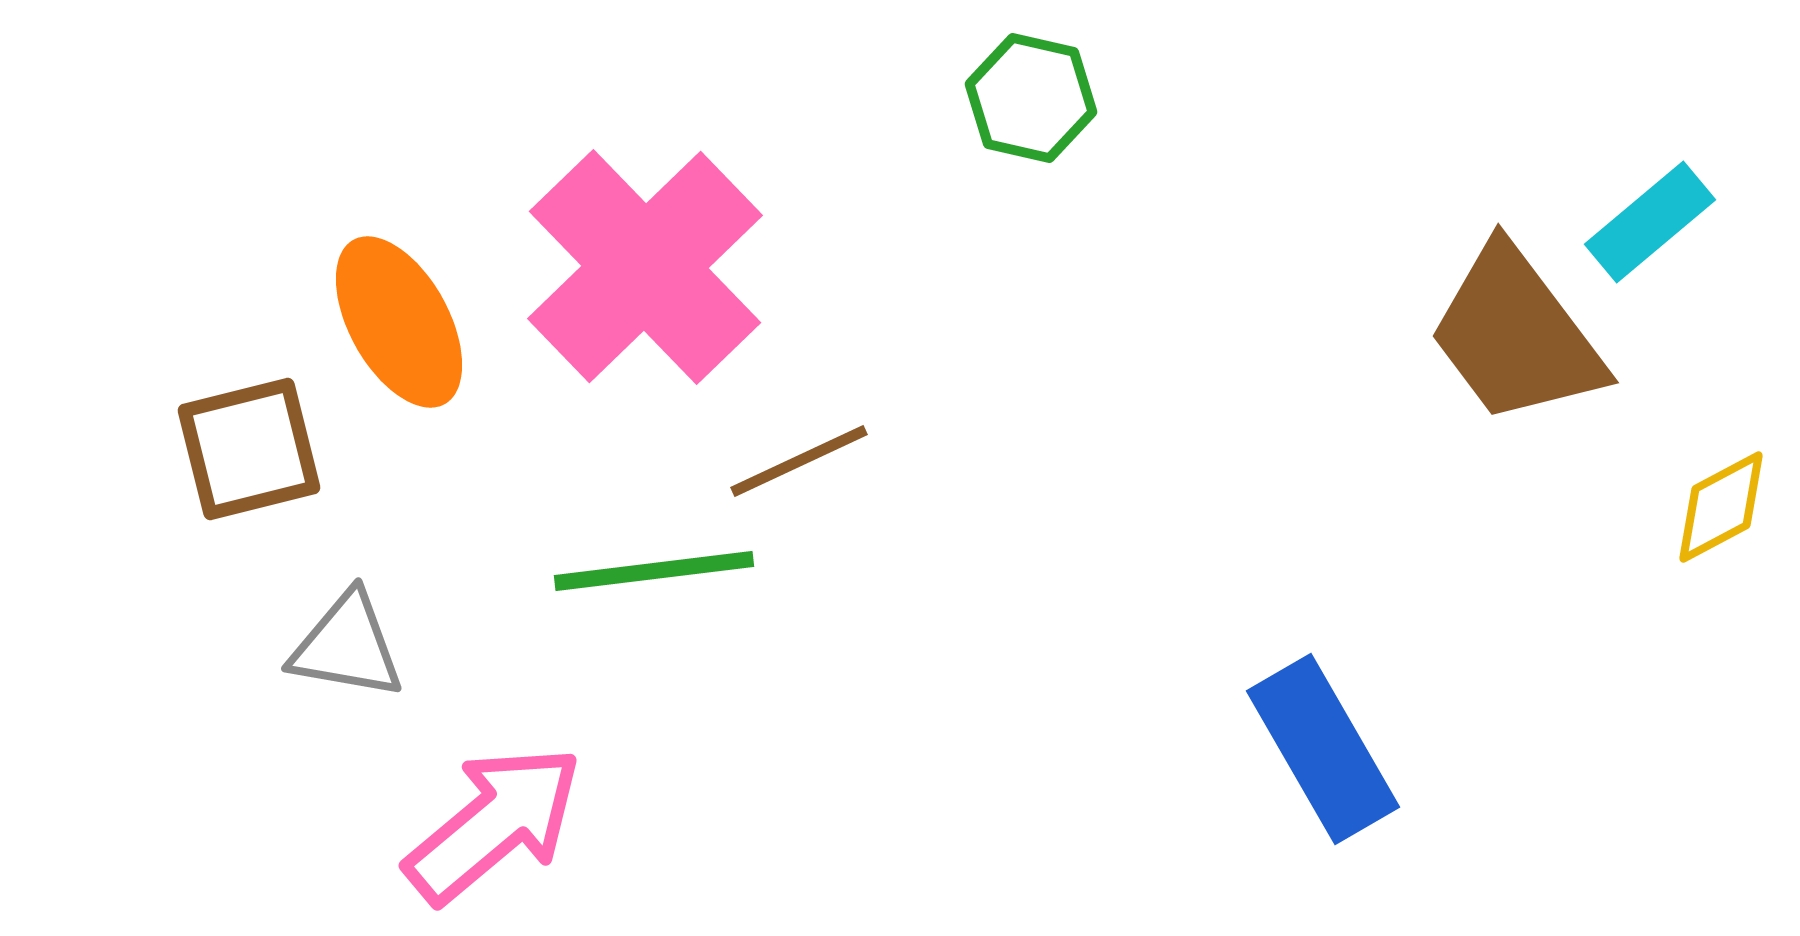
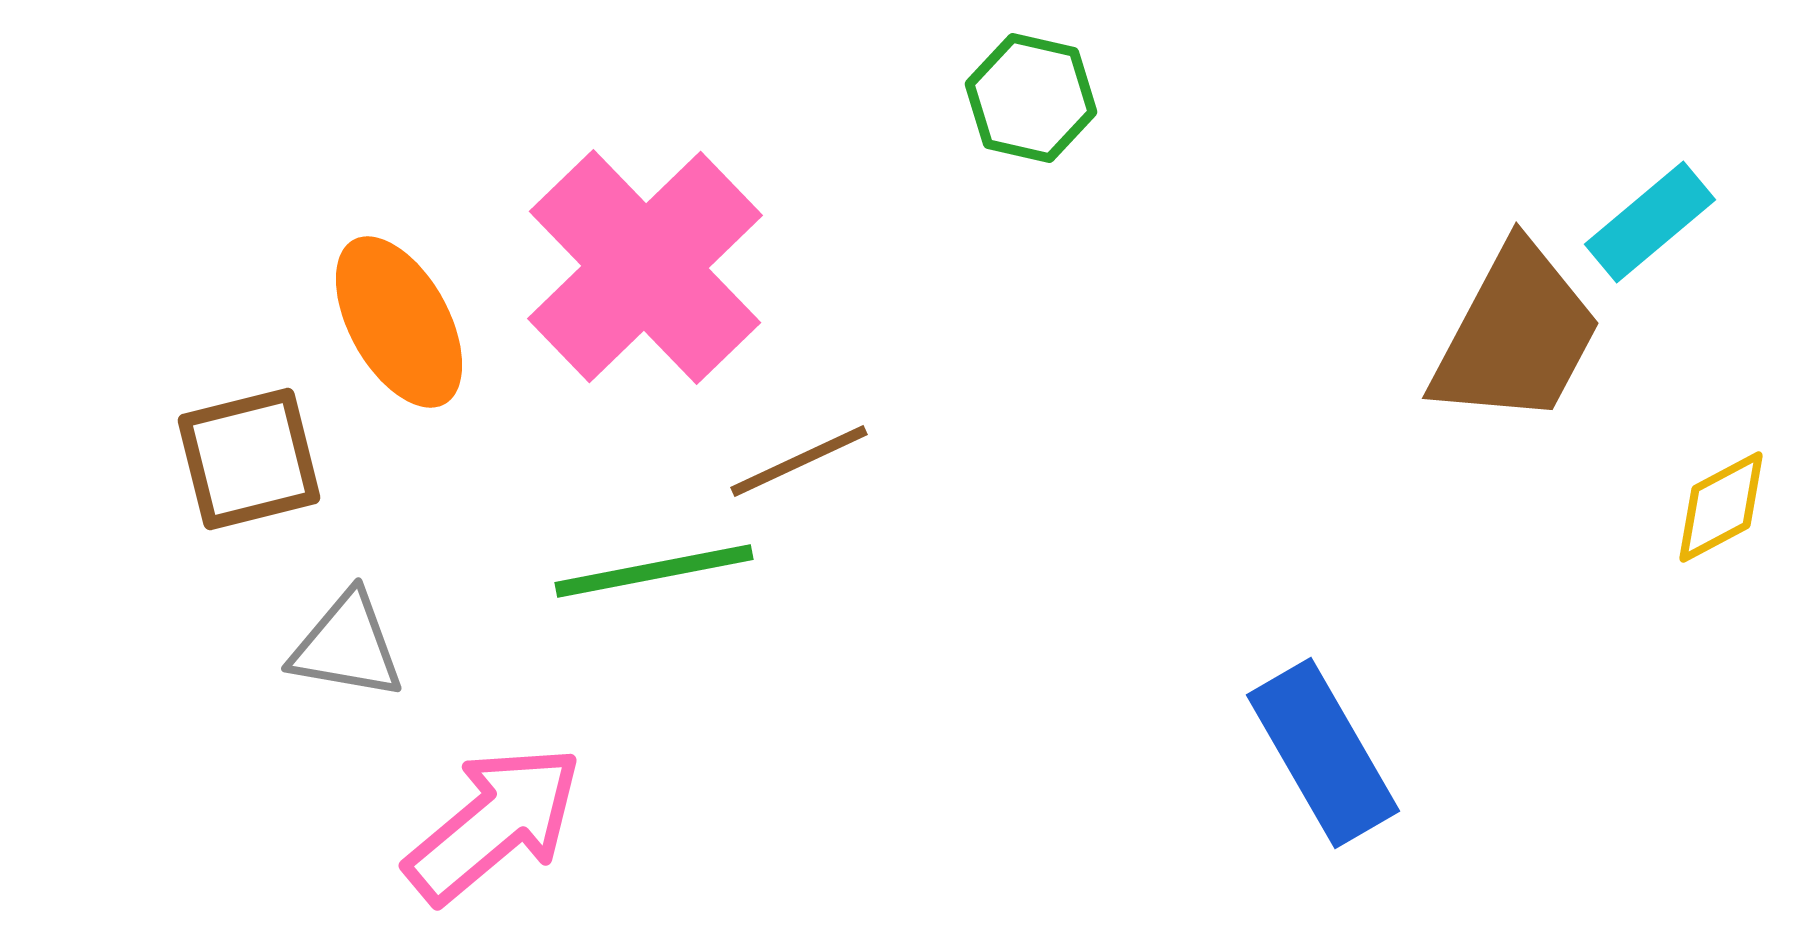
brown trapezoid: rotated 115 degrees counterclockwise
brown square: moved 10 px down
green line: rotated 4 degrees counterclockwise
blue rectangle: moved 4 px down
